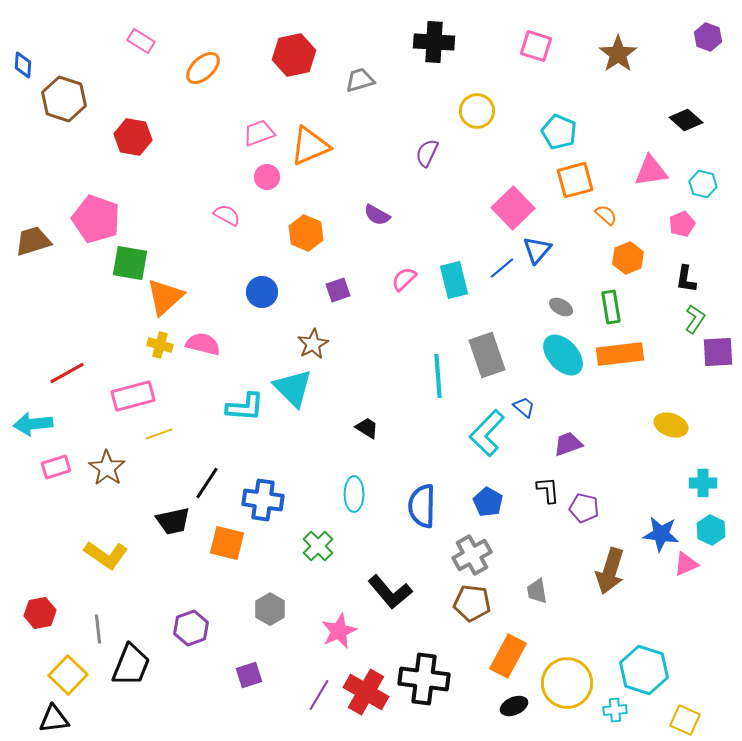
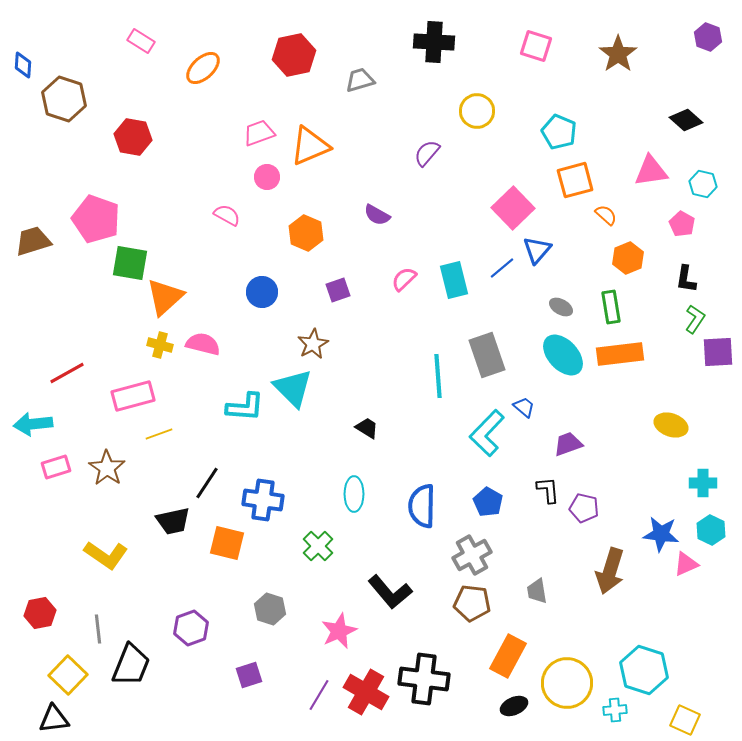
purple semicircle at (427, 153): rotated 16 degrees clockwise
pink pentagon at (682, 224): rotated 20 degrees counterclockwise
gray hexagon at (270, 609): rotated 12 degrees counterclockwise
